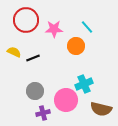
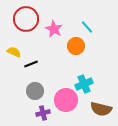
red circle: moved 1 px up
pink star: rotated 30 degrees clockwise
black line: moved 2 px left, 6 px down
